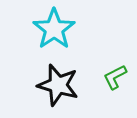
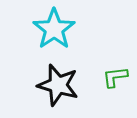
green L-shape: rotated 20 degrees clockwise
